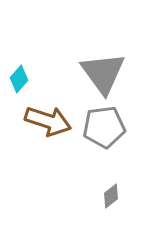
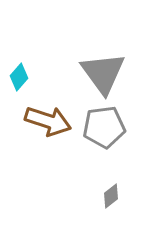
cyan diamond: moved 2 px up
